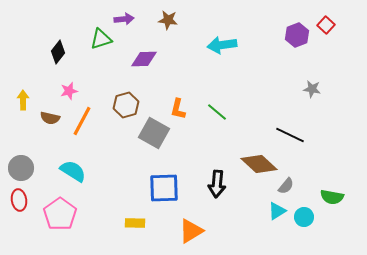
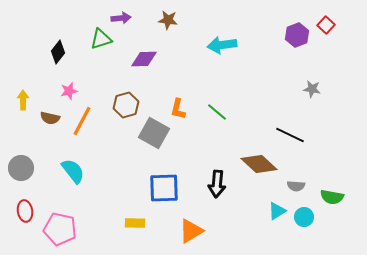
purple arrow: moved 3 px left, 1 px up
cyan semicircle: rotated 20 degrees clockwise
gray semicircle: moved 10 px right; rotated 54 degrees clockwise
red ellipse: moved 6 px right, 11 px down
pink pentagon: moved 15 px down; rotated 24 degrees counterclockwise
